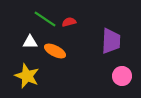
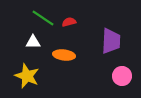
green line: moved 2 px left, 1 px up
white triangle: moved 3 px right
orange ellipse: moved 9 px right, 4 px down; rotated 20 degrees counterclockwise
